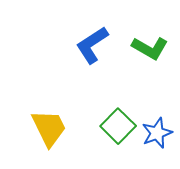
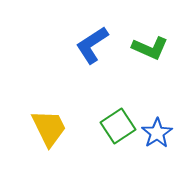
green L-shape: rotated 6 degrees counterclockwise
green square: rotated 12 degrees clockwise
blue star: rotated 12 degrees counterclockwise
